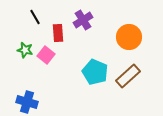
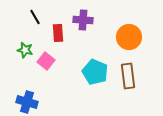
purple cross: rotated 36 degrees clockwise
pink square: moved 6 px down
brown rectangle: rotated 55 degrees counterclockwise
